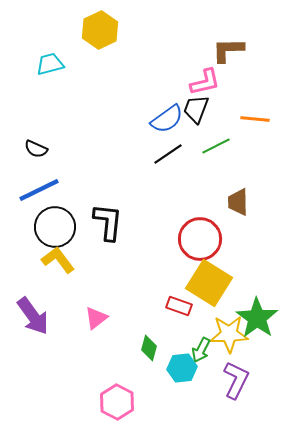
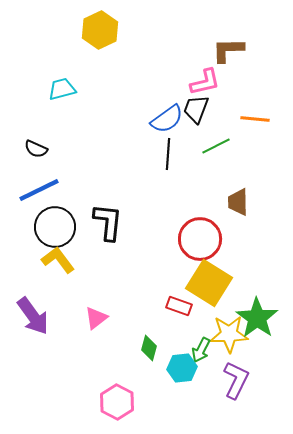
cyan trapezoid: moved 12 px right, 25 px down
black line: rotated 52 degrees counterclockwise
